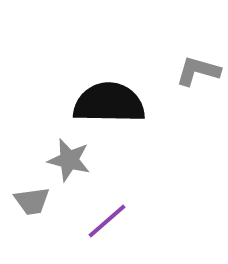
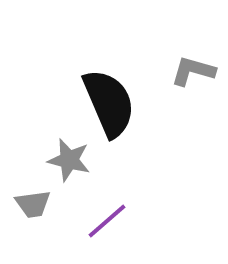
gray L-shape: moved 5 px left
black semicircle: rotated 66 degrees clockwise
gray trapezoid: moved 1 px right, 3 px down
